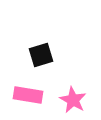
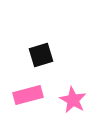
pink rectangle: rotated 24 degrees counterclockwise
